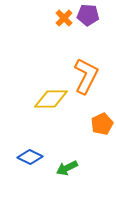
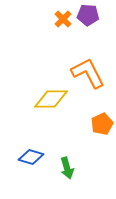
orange cross: moved 1 px left, 1 px down
orange L-shape: moved 2 px right, 3 px up; rotated 54 degrees counterclockwise
blue diamond: moved 1 px right; rotated 10 degrees counterclockwise
green arrow: rotated 80 degrees counterclockwise
